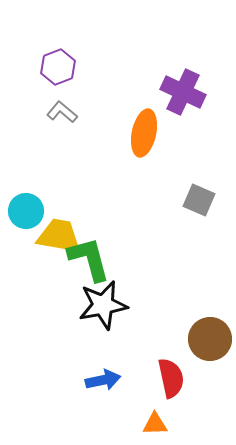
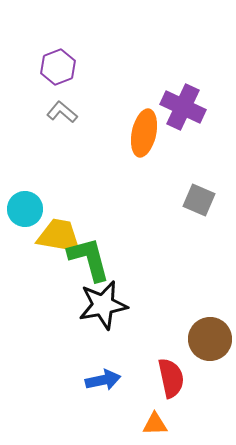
purple cross: moved 15 px down
cyan circle: moved 1 px left, 2 px up
